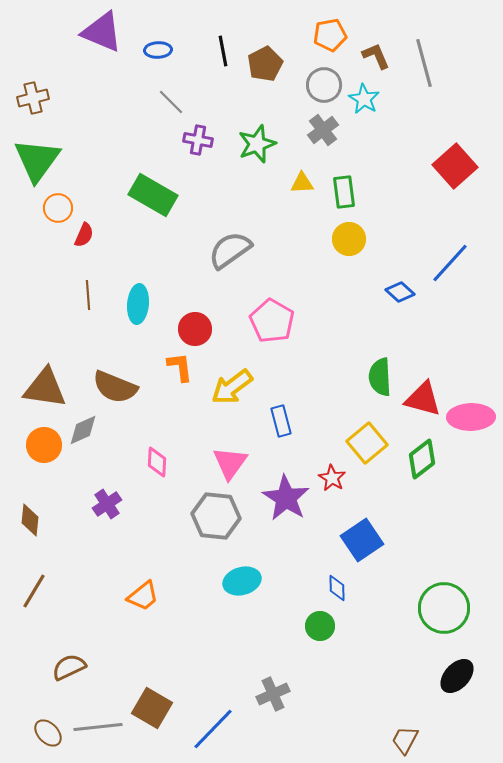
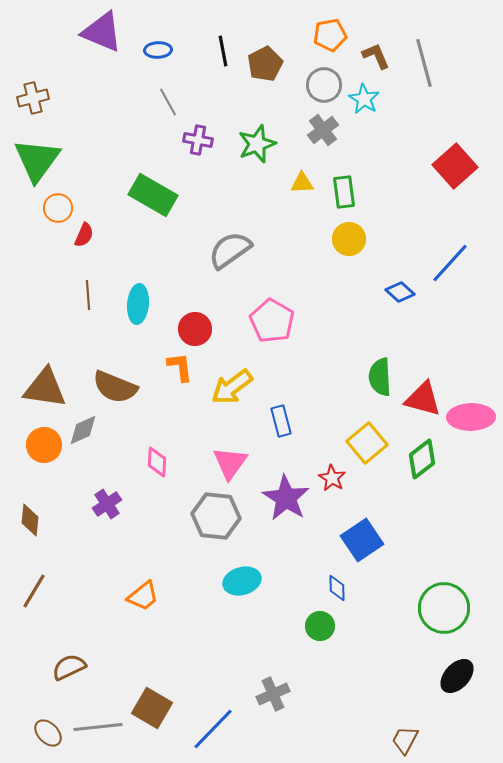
gray line at (171, 102): moved 3 px left; rotated 16 degrees clockwise
